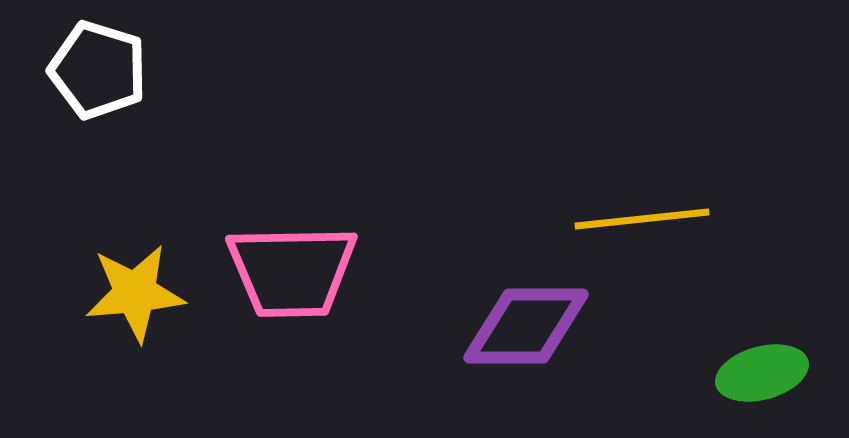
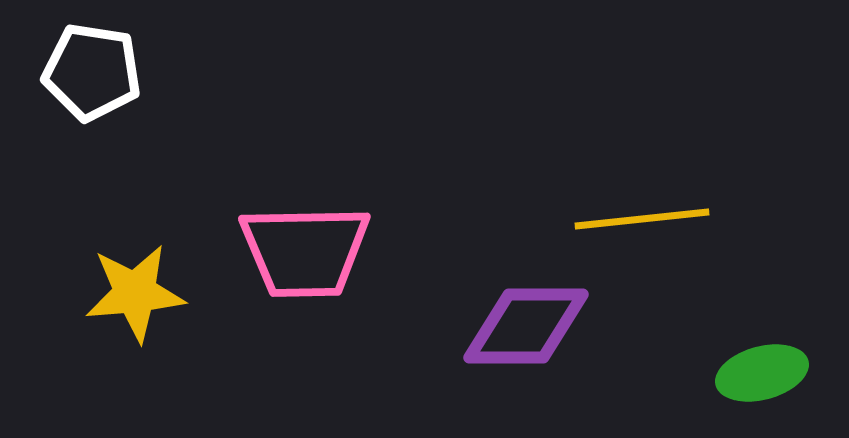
white pentagon: moved 6 px left, 2 px down; rotated 8 degrees counterclockwise
pink trapezoid: moved 13 px right, 20 px up
